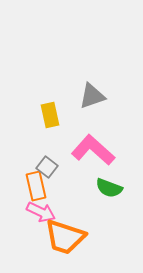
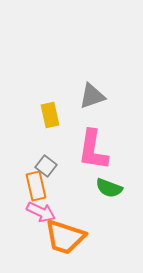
pink L-shape: rotated 123 degrees counterclockwise
gray square: moved 1 px left, 1 px up
